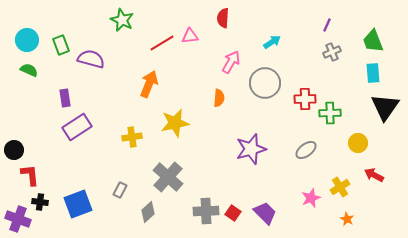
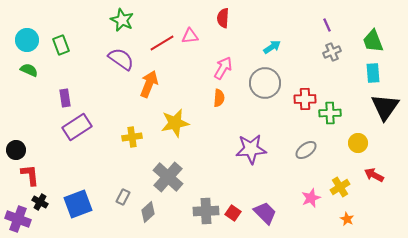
purple line at (327, 25): rotated 48 degrees counterclockwise
cyan arrow at (272, 42): moved 5 px down
purple semicircle at (91, 59): moved 30 px right; rotated 20 degrees clockwise
pink arrow at (231, 62): moved 8 px left, 6 px down
purple star at (251, 149): rotated 12 degrees clockwise
black circle at (14, 150): moved 2 px right
gray rectangle at (120, 190): moved 3 px right, 7 px down
black cross at (40, 202): rotated 21 degrees clockwise
